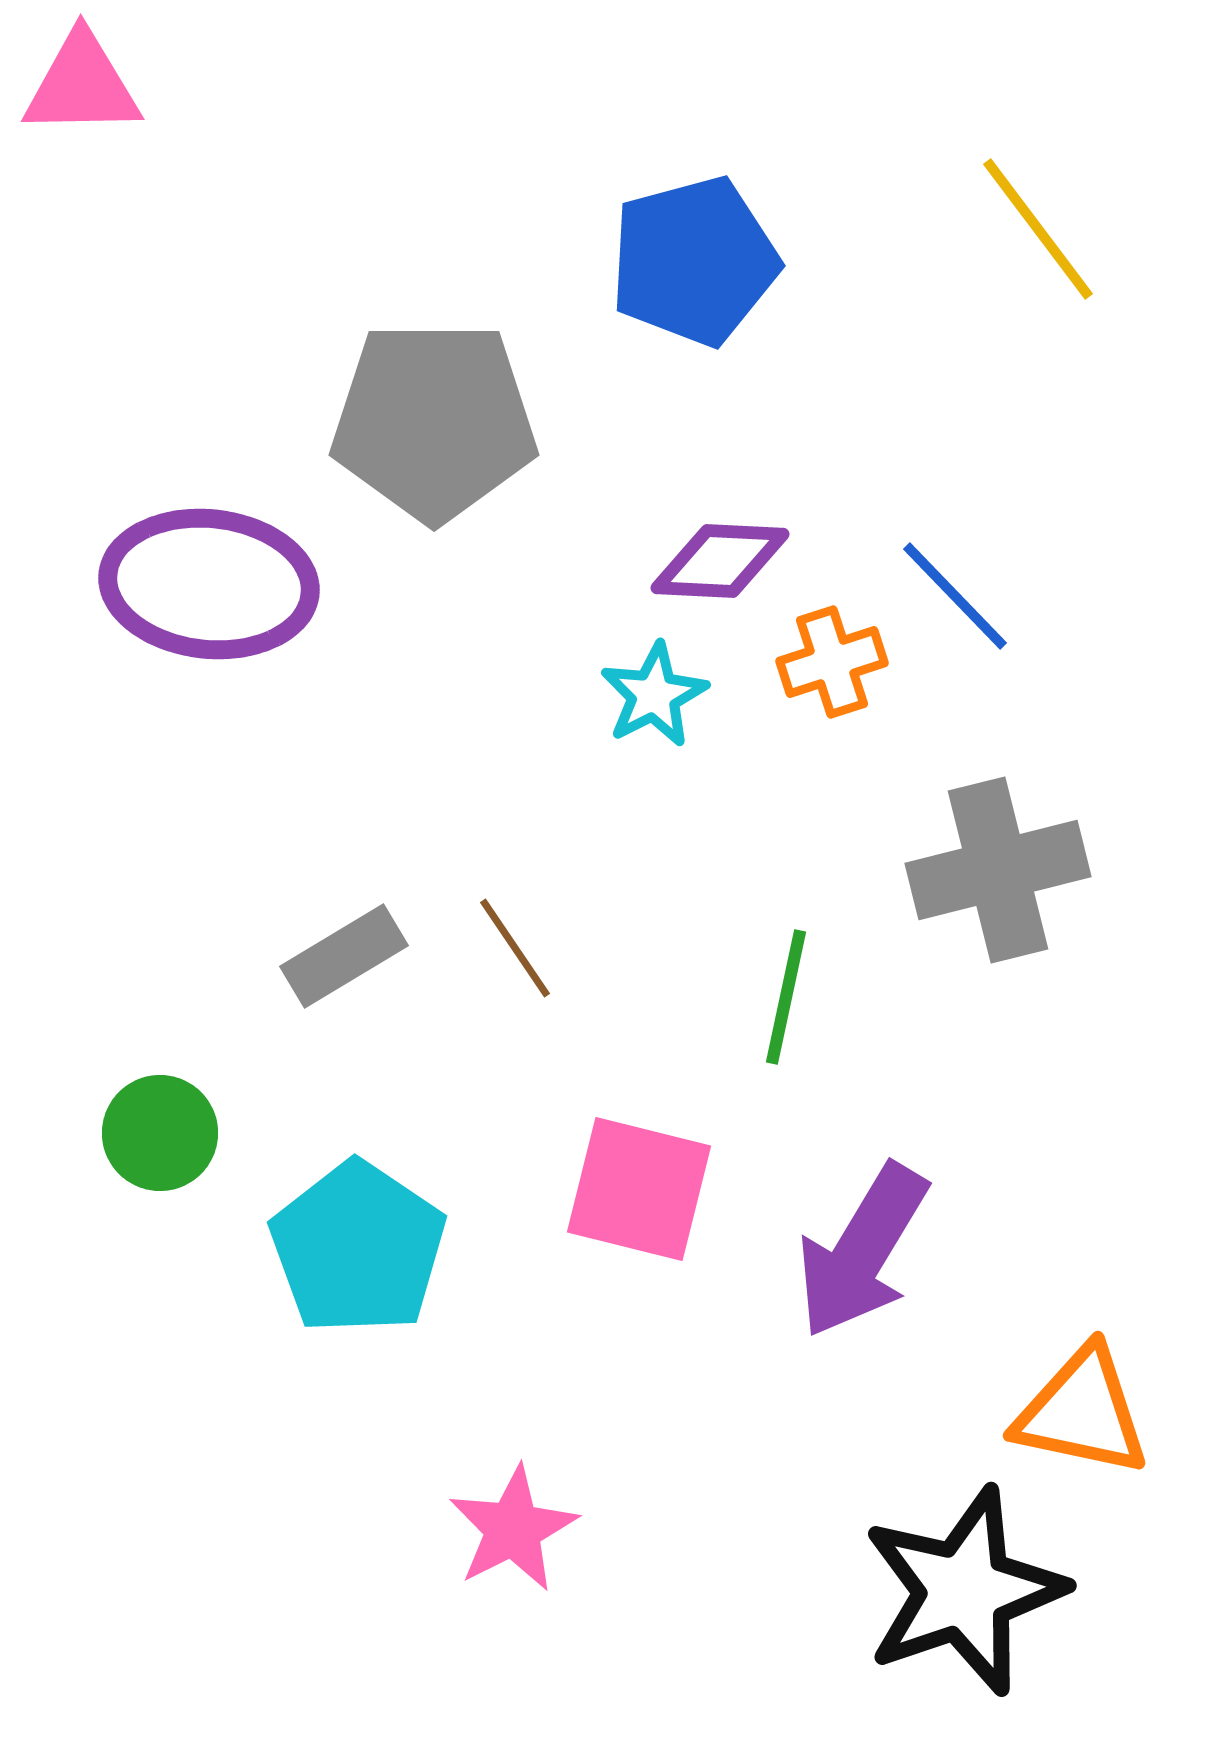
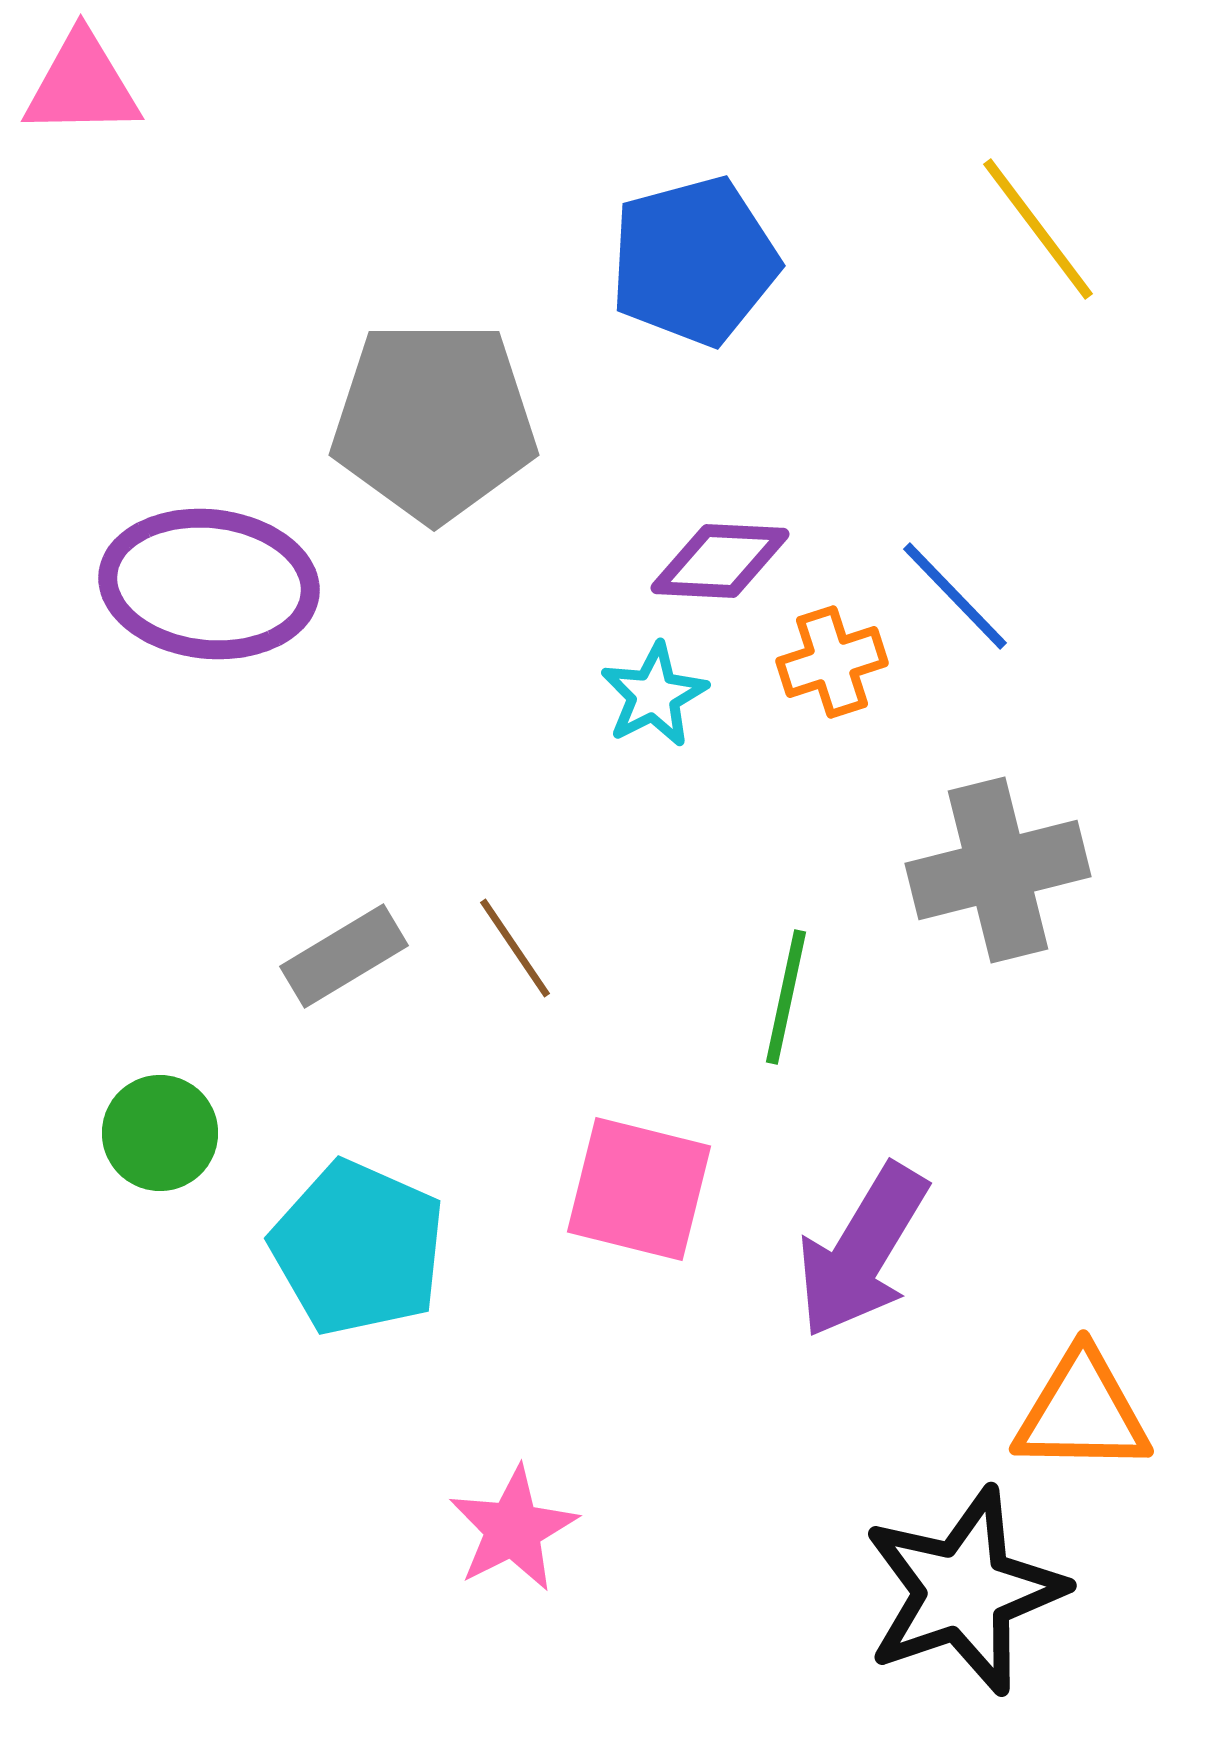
cyan pentagon: rotated 10 degrees counterclockwise
orange triangle: rotated 11 degrees counterclockwise
